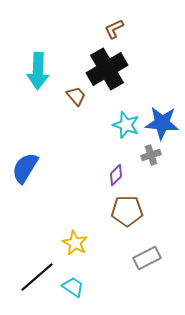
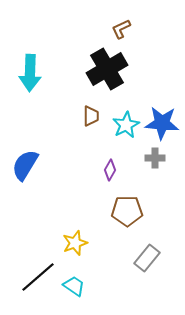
brown L-shape: moved 7 px right
cyan arrow: moved 8 px left, 2 px down
brown trapezoid: moved 15 px right, 20 px down; rotated 40 degrees clockwise
cyan star: rotated 24 degrees clockwise
gray cross: moved 4 px right, 3 px down; rotated 18 degrees clockwise
blue semicircle: moved 3 px up
purple diamond: moved 6 px left, 5 px up; rotated 15 degrees counterclockwise
yellow star: rotated 25 degrees clockwise
gray rectangle: rotated 24 degrees counterclockwise
black line: moved 1 px right
cyan trapezoid: moved 1 px right, 1 px up
